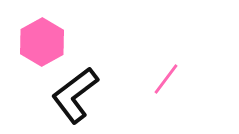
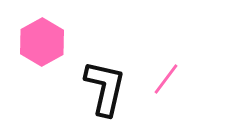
black L-shape: moved 30 px right, 7 px up; rotated 140 degrees clockwise
